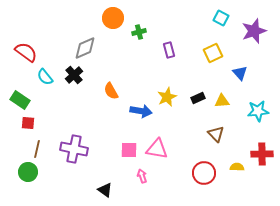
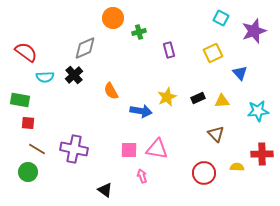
cyan semicircle: rotated 54 degrees counterclockwise
green rectangle: rotated 24 degrees counterclockwise
brown line: rotated 72 degrees counterclockwise
